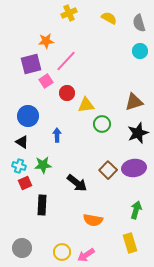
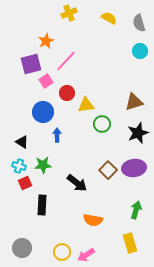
orange star: rotated 21 degrees counterclockwise
blue circle: moved 15 px right, 4 px up
